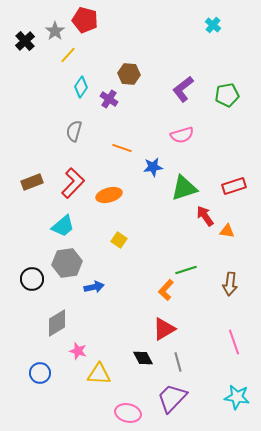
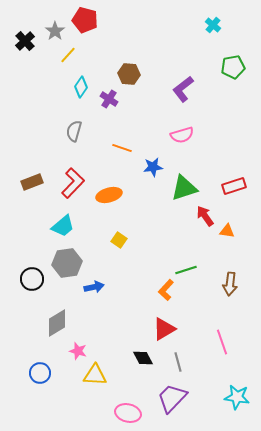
green pentagon: moved 6 px right, 28 px up
pink line: moved 12 px left
yellow triangle: moved 4 px left, 1 px down
